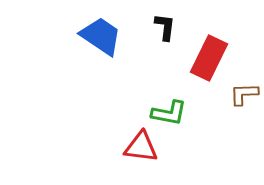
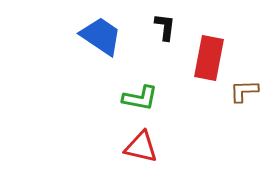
red rectangle: rotated 15 degrees counterclockwise
brown L-shape: moved 3 px up
green L-shape: moved 29 px left, 15 px up
red triangle: rotated 6 degrees clockwise
